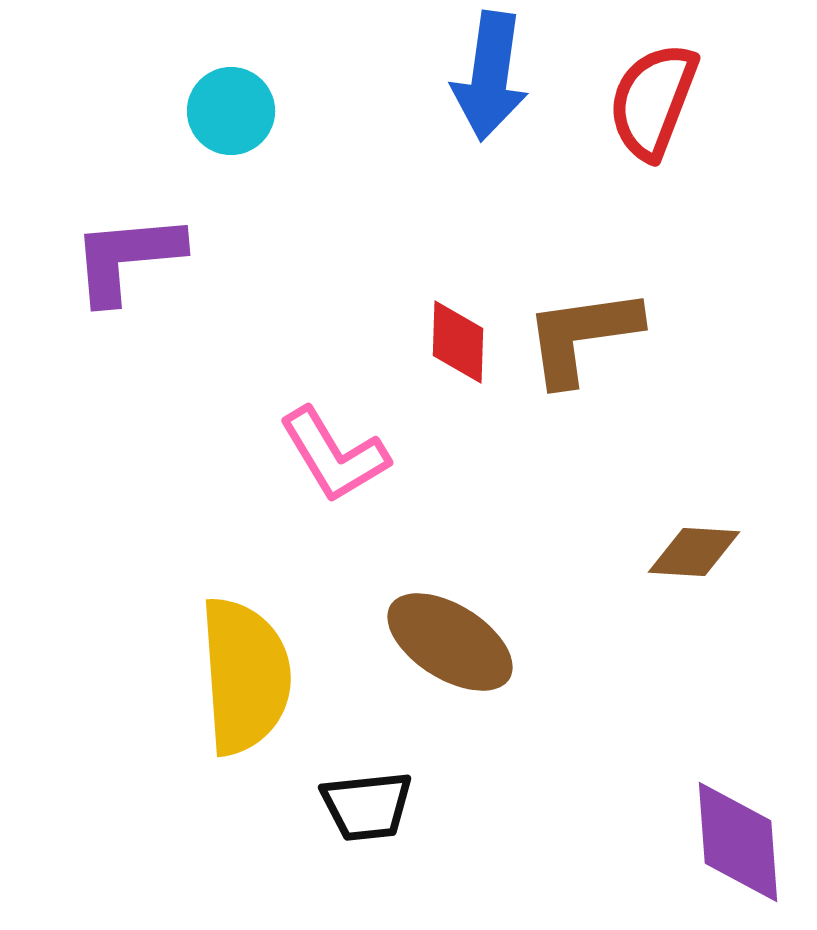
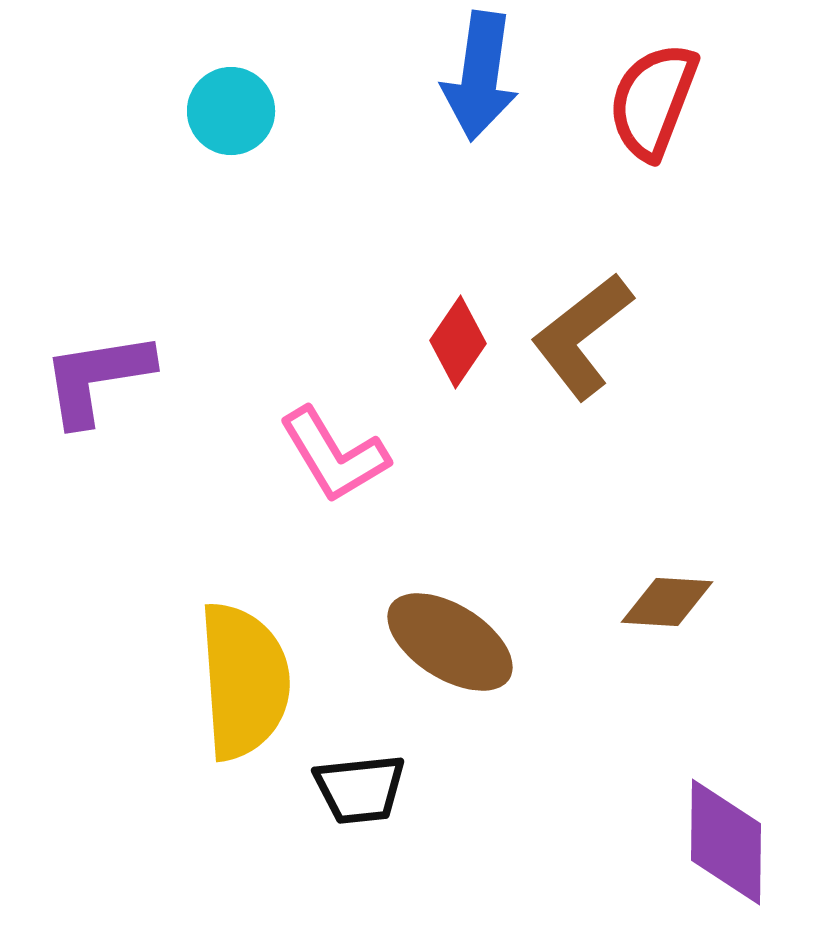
blue arrow: moved 10 px left
purple L-shape: moved 30 px left, 120 px down; rotated 4 degrees counterclockwise
brown L-shape: rotated 30 degrees counterclockwise
red diamond: rotated 32 degrees clockwise
brown diamond: moved 27 px left, 50 px down
yellow semicircle: moved 1 px left, 5 px down
black trapezoid: moved 7 px left, 17 px up
purple diamond: moved 12 px left; rotated 5 degrees clockwise
